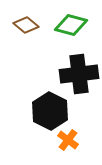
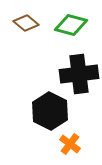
brown diamond: moved 2 px up
orange cross: moved 2 px right, 4 px down
